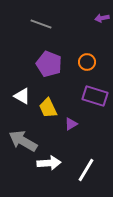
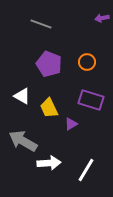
purple rectangle: moved 4 px left, 4 px down
yellow trapezoid: moved 1 px right
